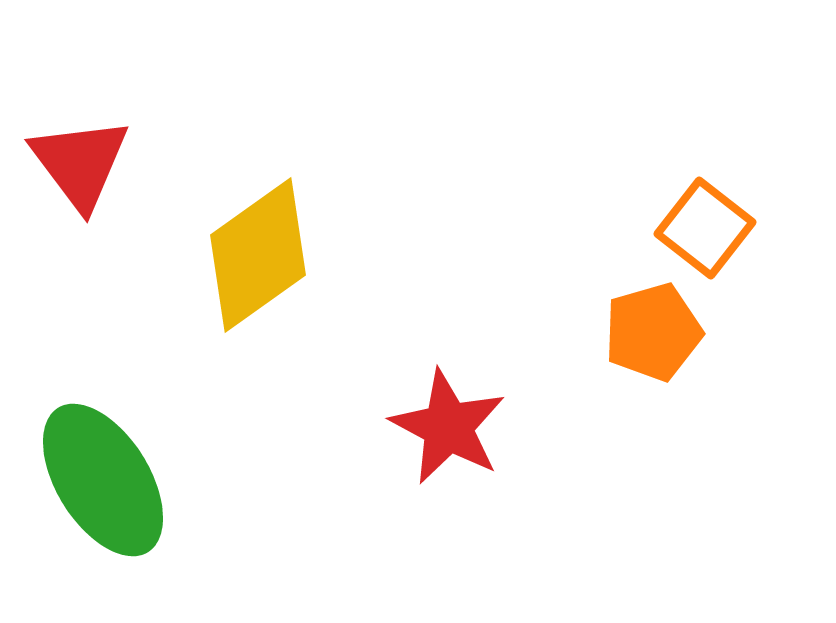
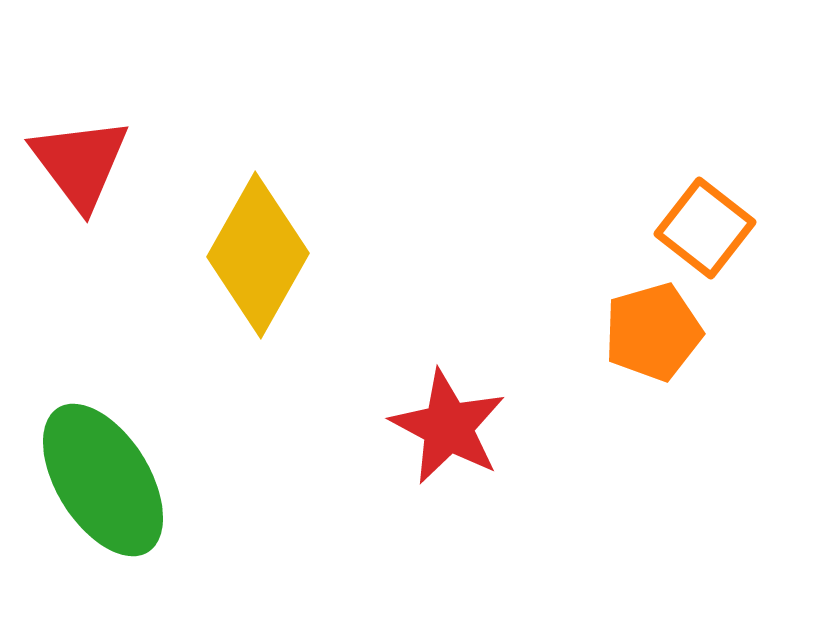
yellow diamond: rotated 25 degrees counterclockwise
